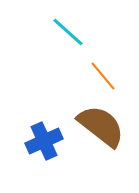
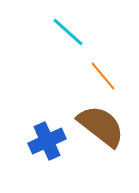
blue cross: moved 3 px right
